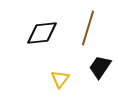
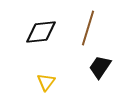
black diamond: moved 1 px left, 1 px up
yellow triangle: moved 14 px left, 3 px down
